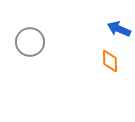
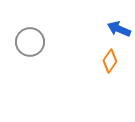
orange diamond: rotated 35 degrees clockwise
